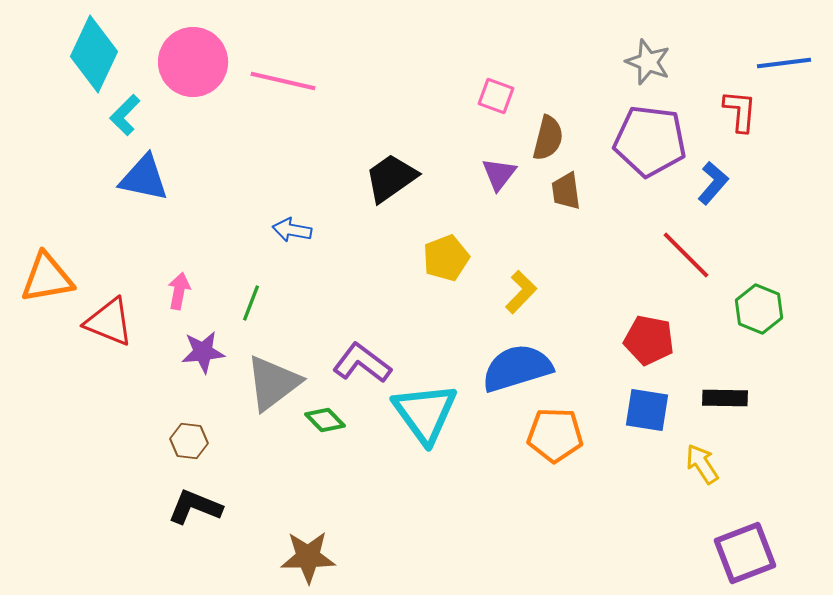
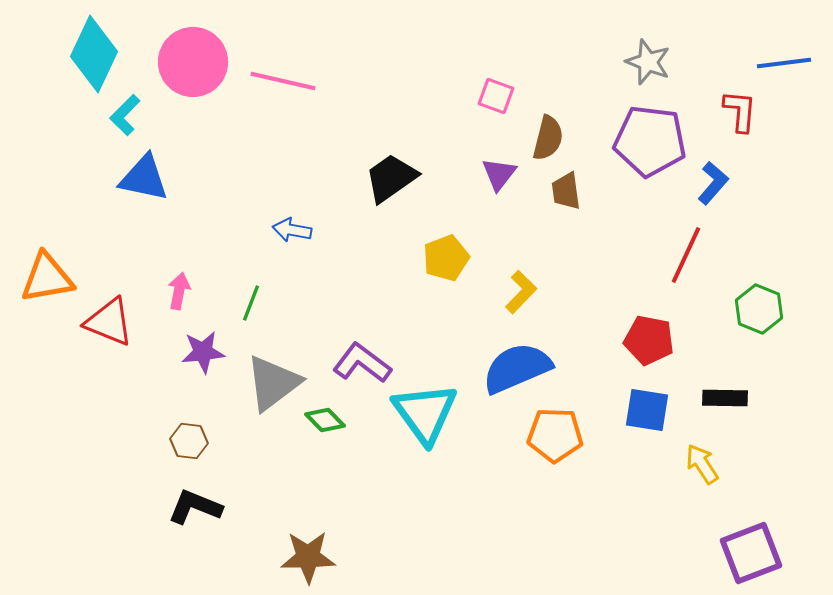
red line: rotated 70 degrees clockwise
blue semicircle: rotated 6 degrees counterclockwise
purple square: moved 6 px right
